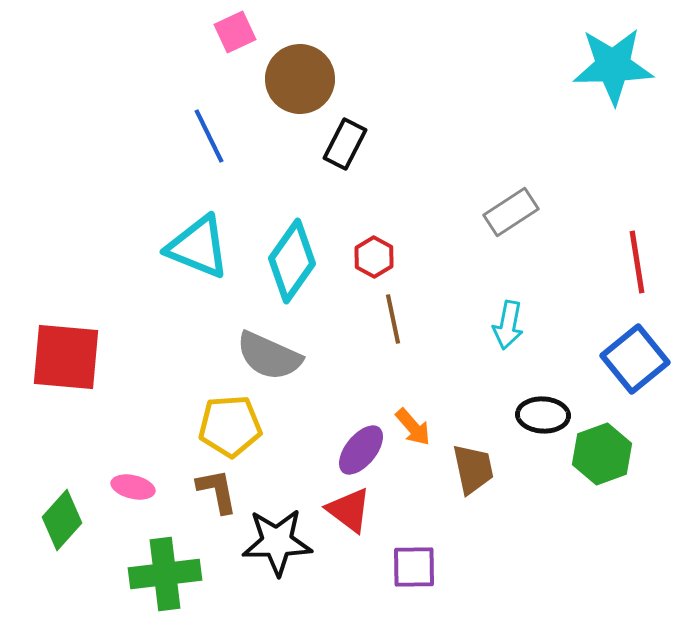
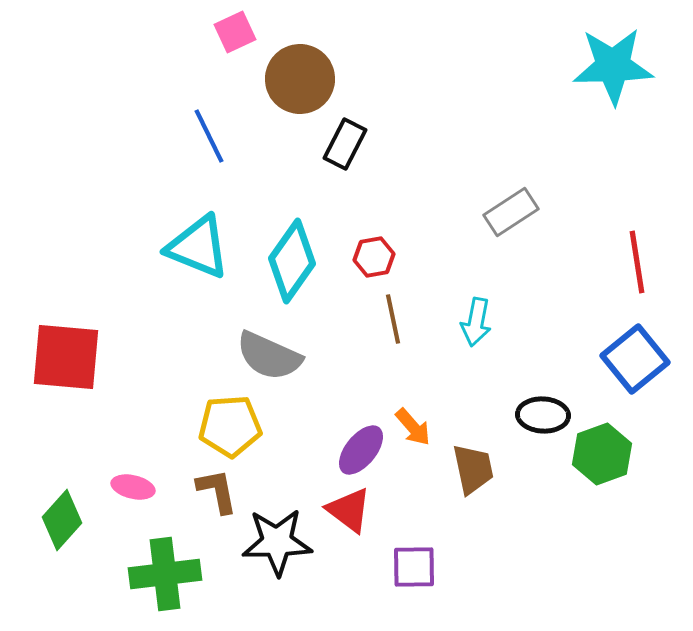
red hexagon: rotated 21 degrees clockwise
cyan arrow: moved 32 px left, 3 px up
